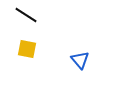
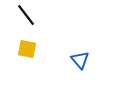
black line: rotated 20 degrees clockwise
